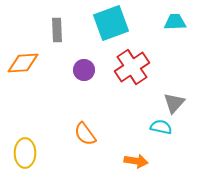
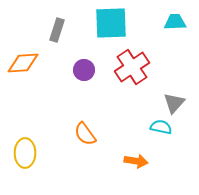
cyan square: rotated 18 degrees clockwise
gray rectangle: rotated 20 degrees clockwise
